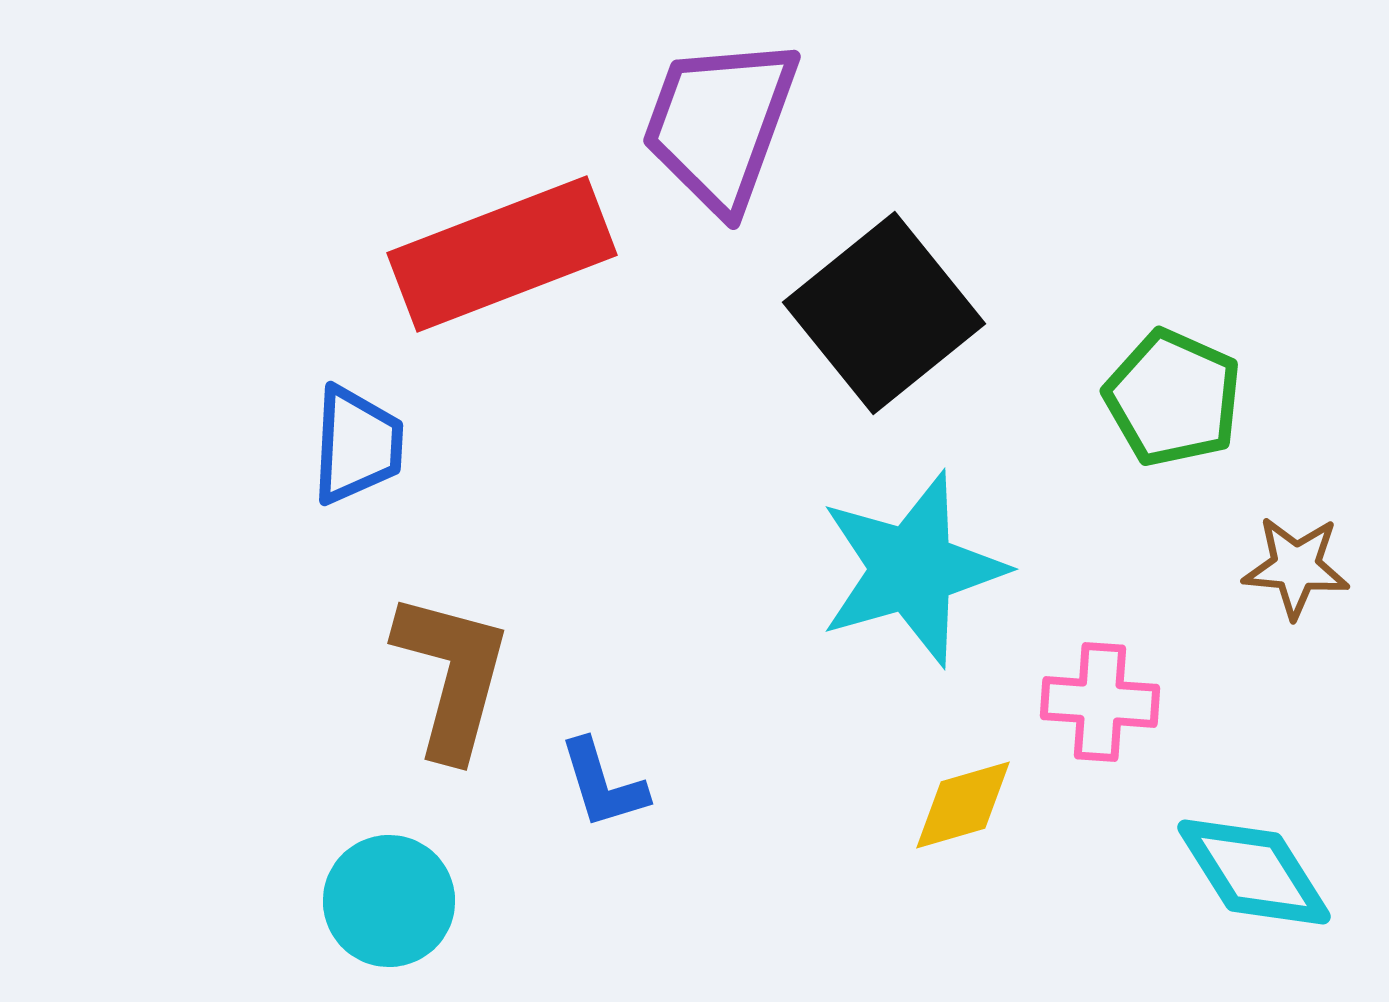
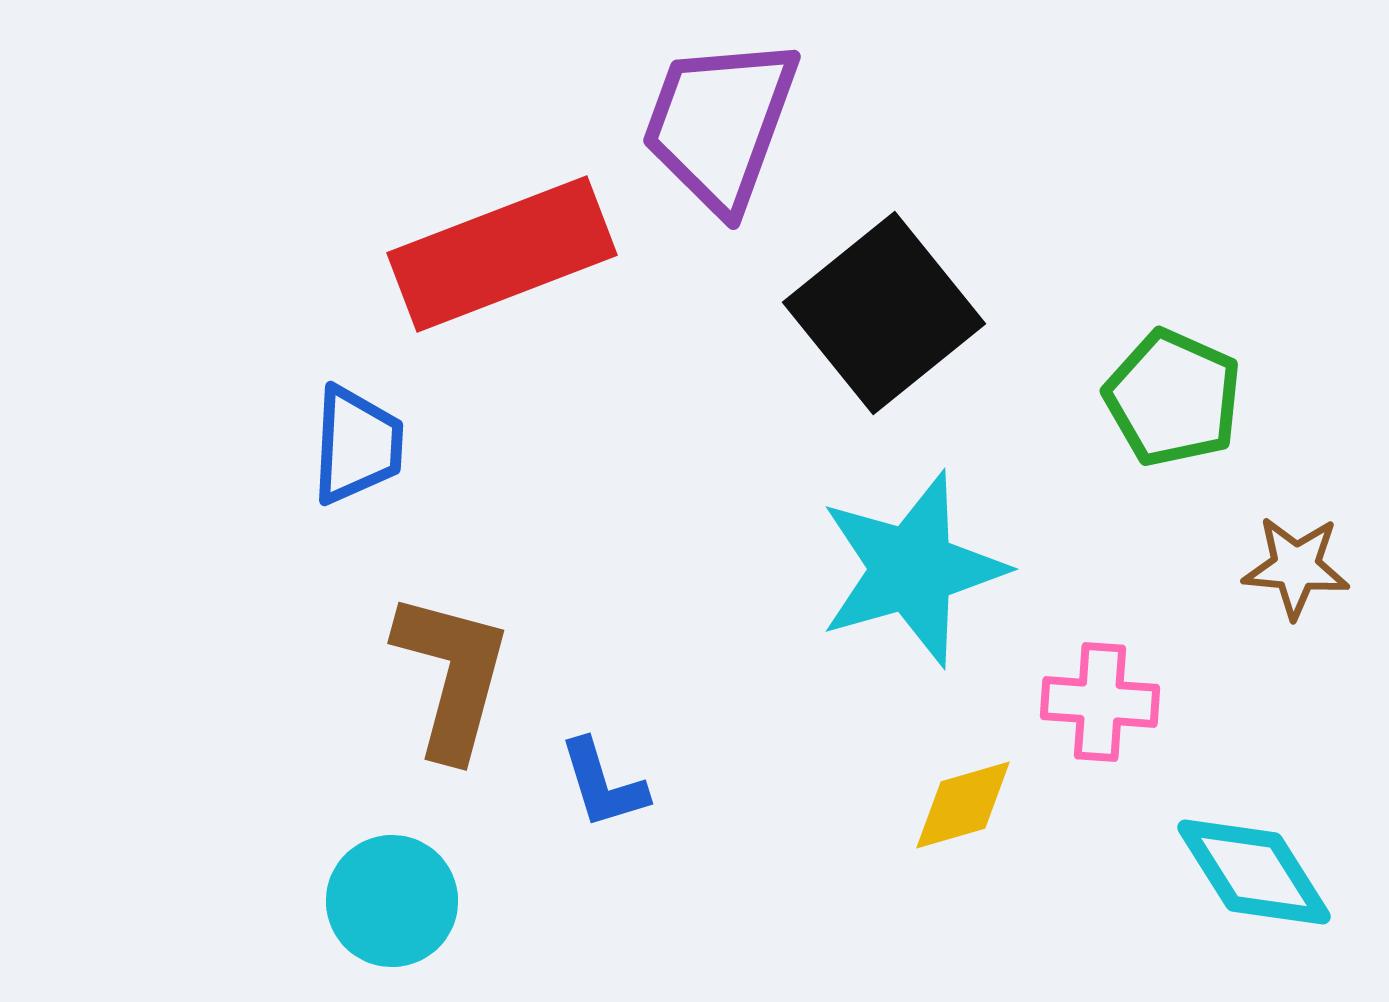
cyan circle: moved 3 px right
